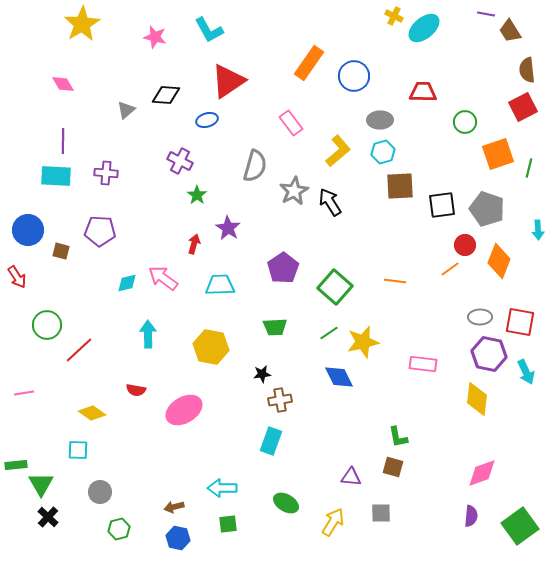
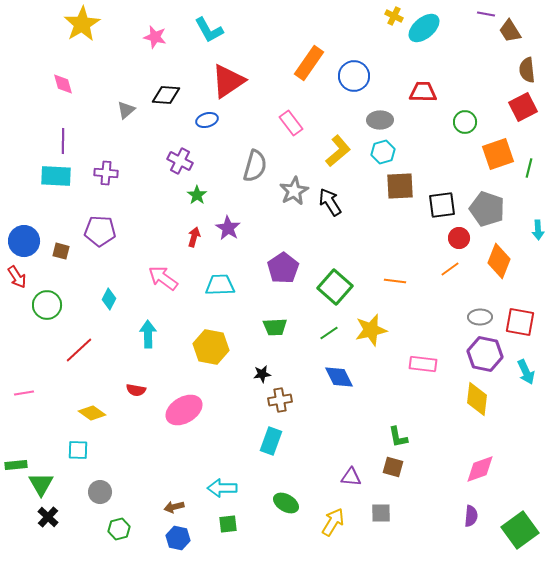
pink diamond at (63, 84): rotated 15 degrees clockwise
blue circle at (28, 230): moved 4 px left, 11 px down
red arrow at (194, 244): moved 7 px up
red circle at (465, 245): moved 6 px left, 7 px up
cyan diamond at (127, 283): moved 18 px left, 16 px down; rotated 50 degrees counterclockwise
green circle at (47, 325): moved 20 px up
yellow star at (363, 342): moved 8 px right, 12 px up
purple hexagon at (489, 354): moved 4 px left
pink diamond at (482, 473): moved 2 px left, 4 px up
green square at (520, 526): moved 4 px down
